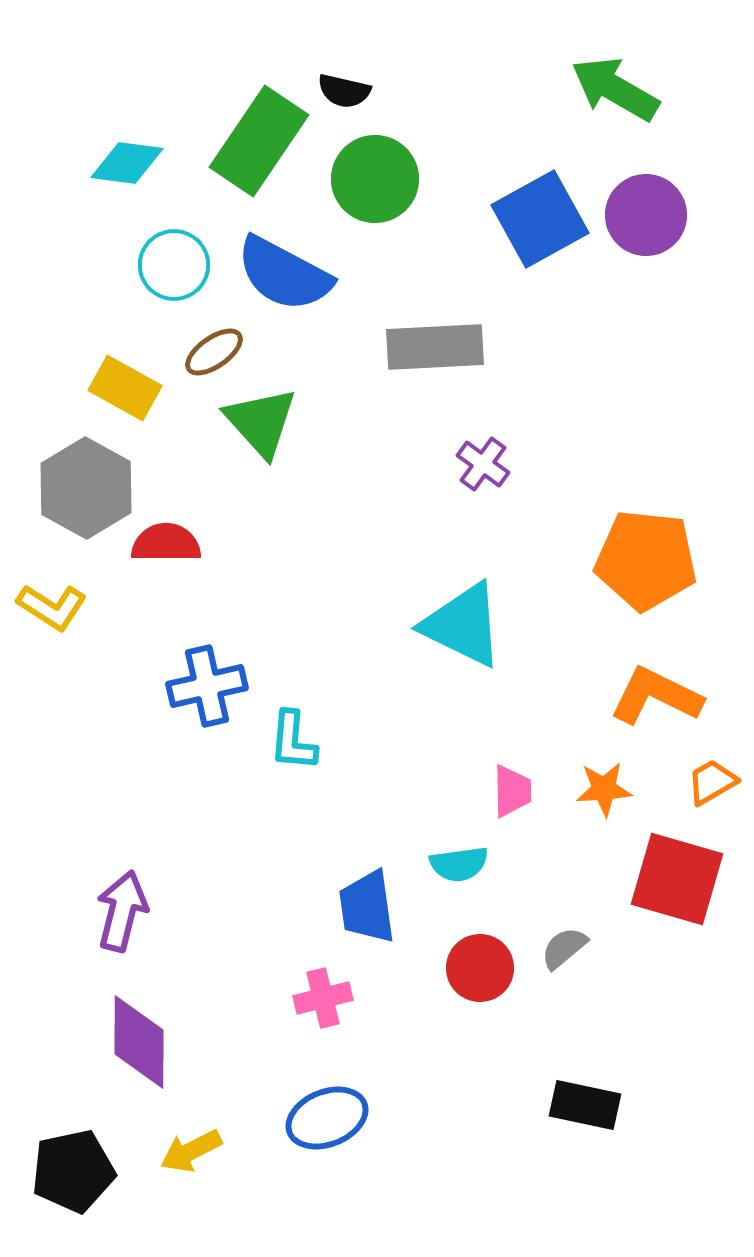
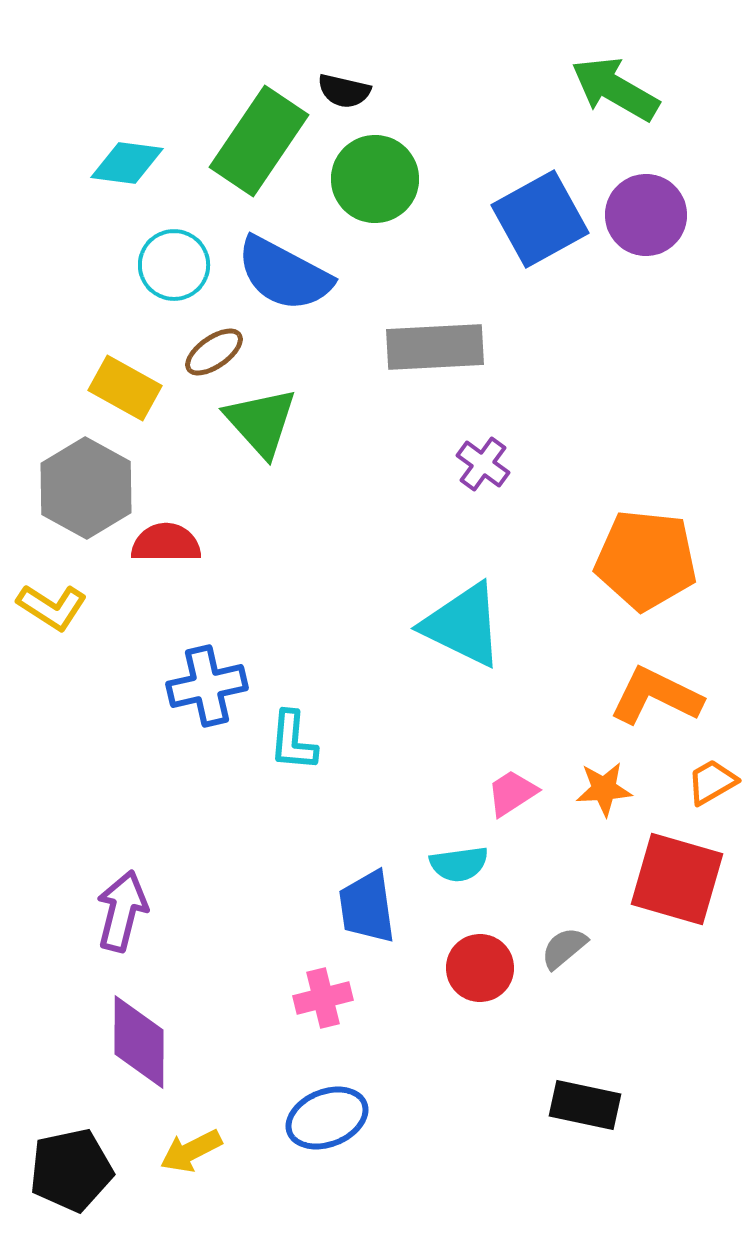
pink trapezoid: moved 2 px down; rotated 122 degrees counterclockwise
black pentagon: moved 2 px left, 1 px up
